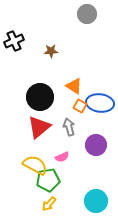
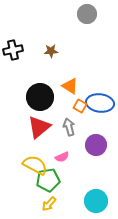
black cross: moved 1 px left, 9 px down; rotated 12 degrees clockwise
orange triangle: moved 4 px left
